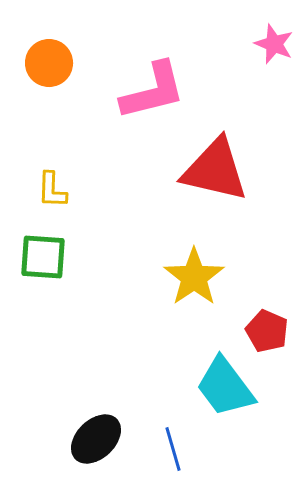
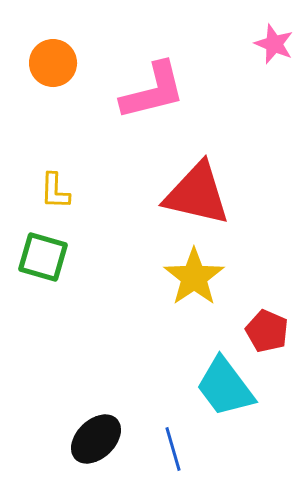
orange circle: moved 4 px right
red triangle: moved 18 px left, 24 px down
yellow L-shape: moved 3 px right, 1 px down
green square: rotated 12 degrees clockwise
